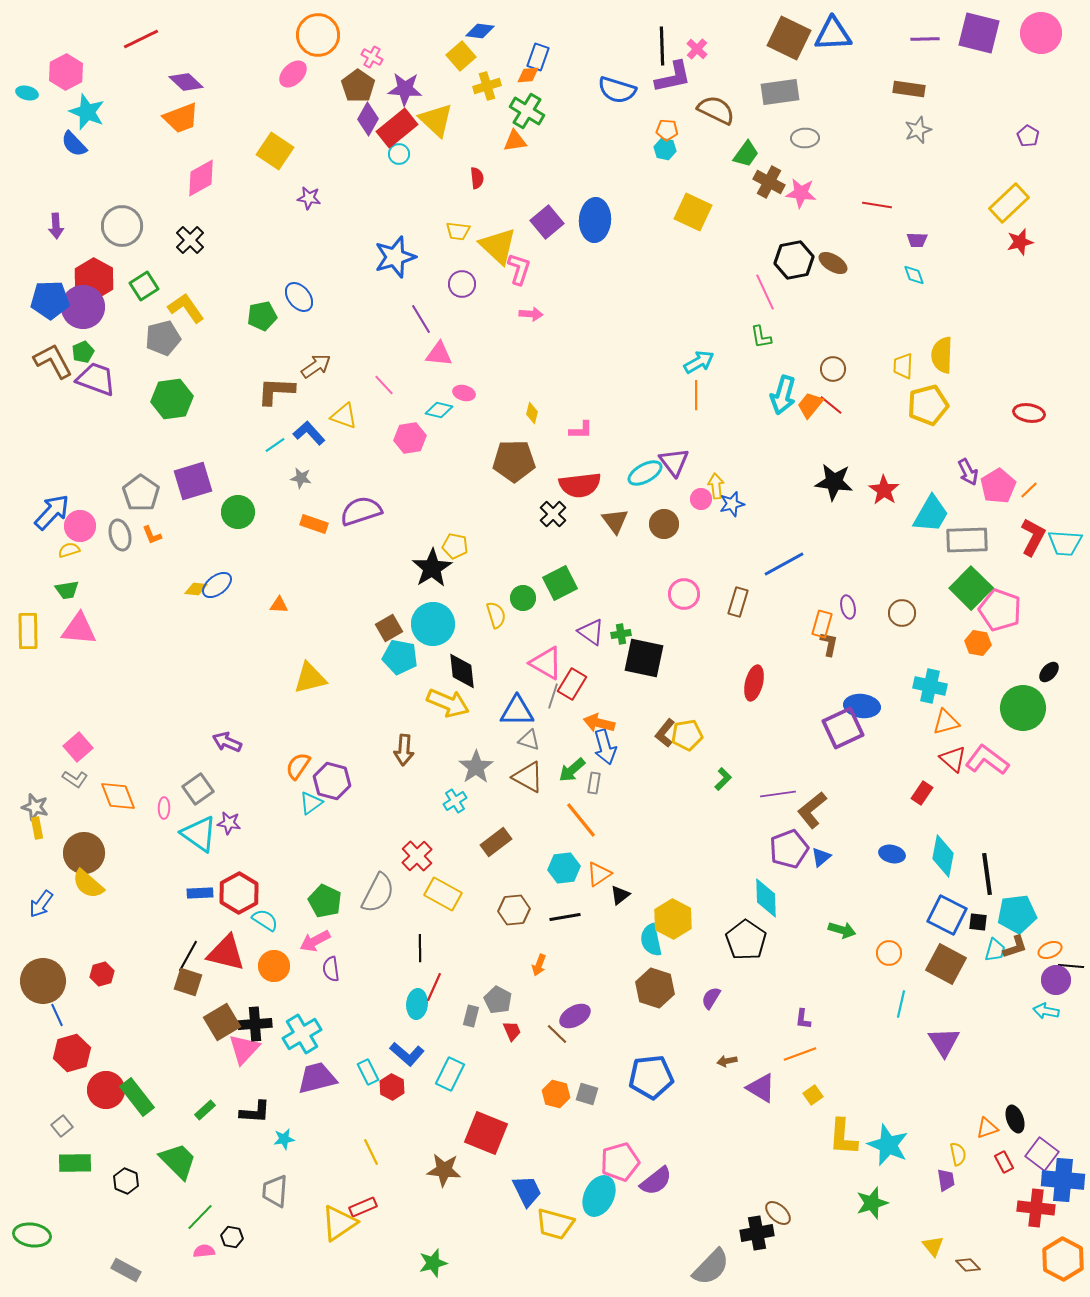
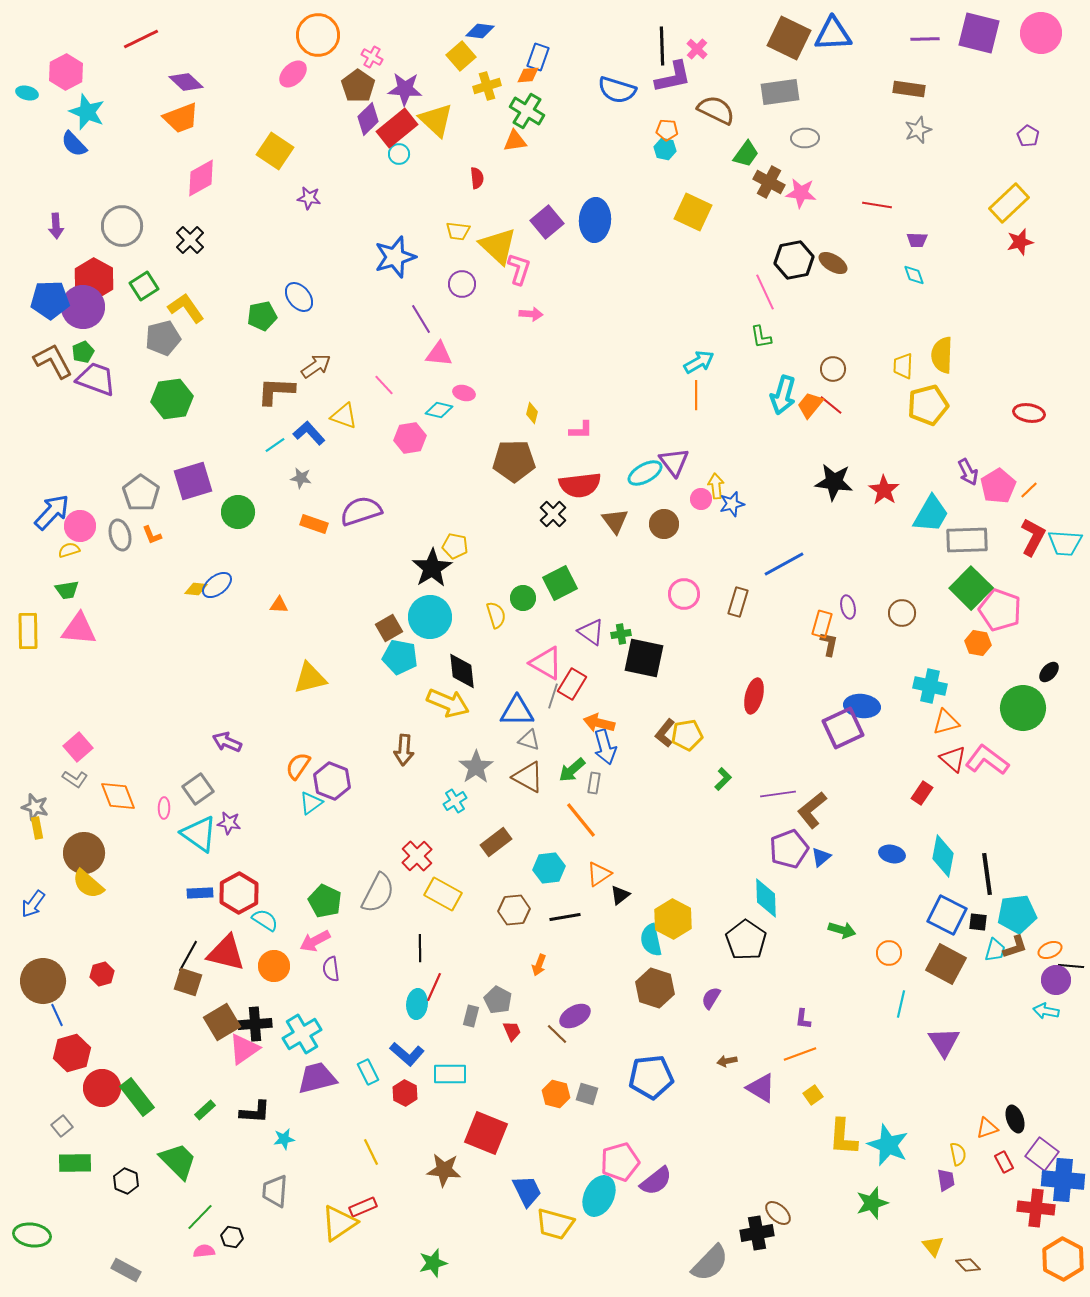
purple diamond at (368, 119): rotated 16 degrees clockwise
cyan circle at (433, 624): moved 3 px left, 7 px up
red ellipse at (754, 683): moved 13 px down
purple hexagon at (332, 781): rotated 6 degrees clockwise
cyan hexagon at (564, 868): moved 15 px left
blue arrow at (41, 904): moved 8 px left
pink triangle at (244, 1049): rotated 12 degrees clockwise
cyan rectangle at (450, 1074): rotated 64 degrees clockwise
red hexagon at (392, 1087): moved 13 px right, 6 px down
red circle at (106, 1090): moved 4 px left, 2 px up
gray semicircle at (711, 1267): moved 1 px left, 4 px up
